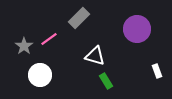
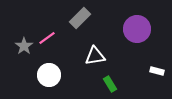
gray rectangle: moved 1 px right
pink line: moved 2 px left, 1 px up
white triangle: rotated 25 degrees counterclockwise
white rectangle: rotated 56 degrees counterclockwise
white circle: moved 9 px right
green rectangle: moved 4 px right, 3 px down
